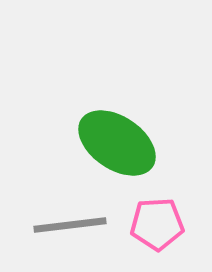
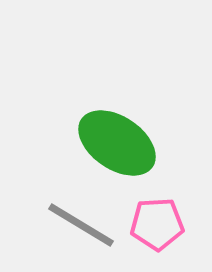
gray line: moved 11 px right; rotated 38 degrees clockwise
